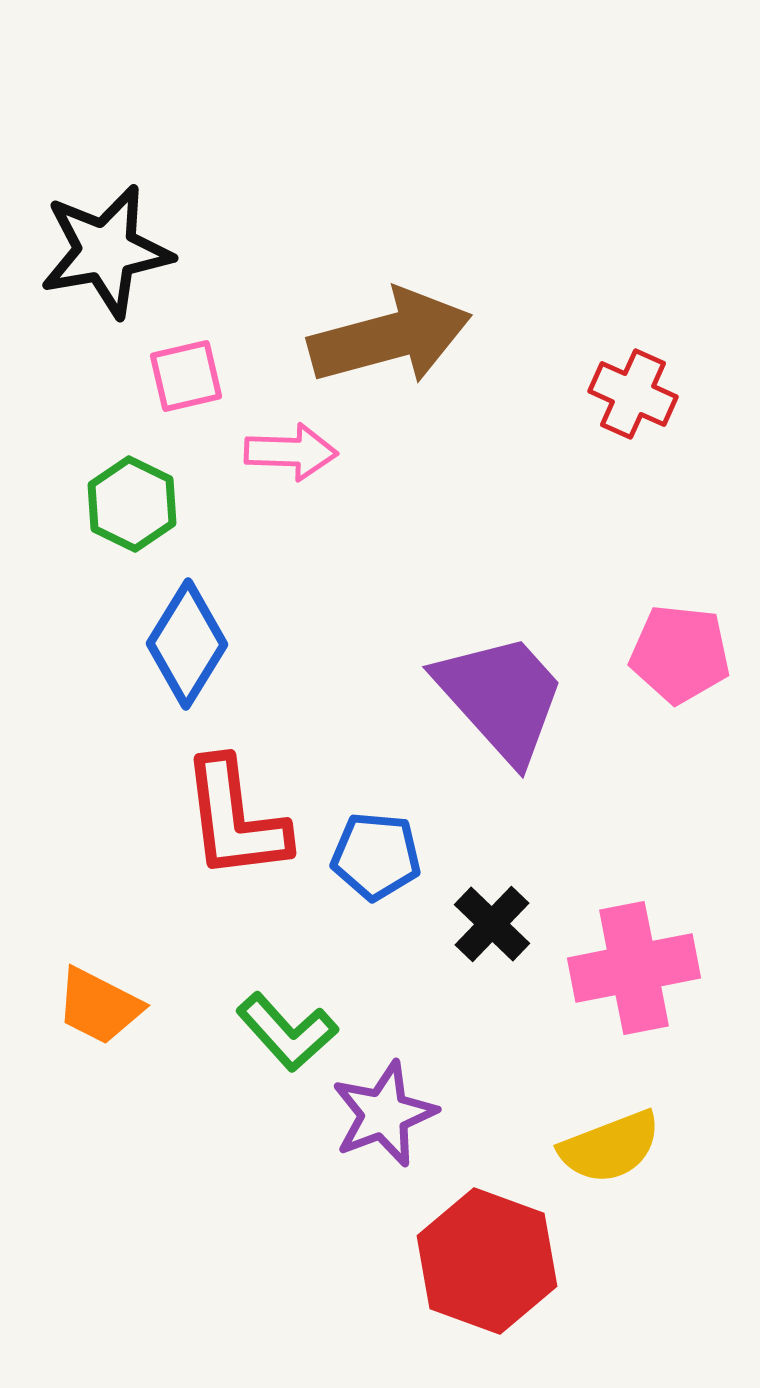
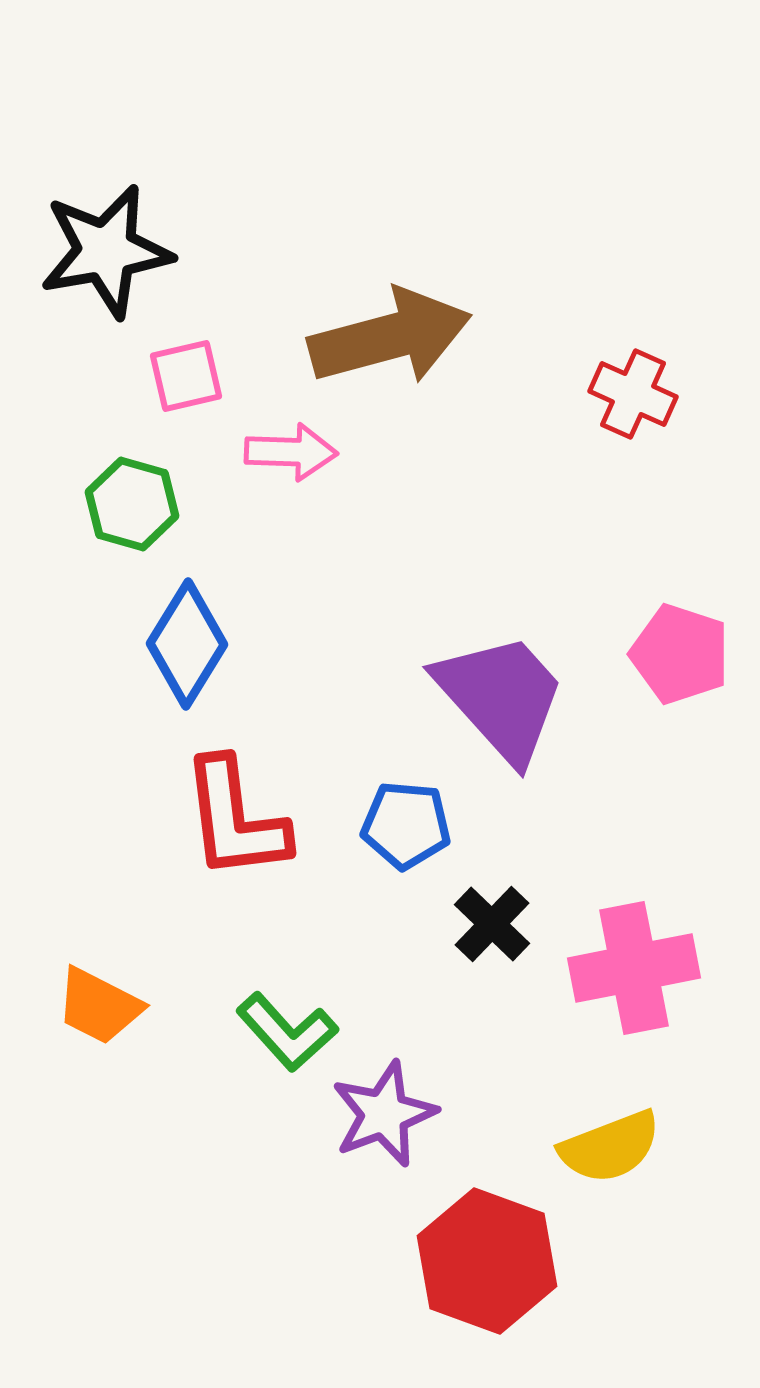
green hexagon: rotated 10 degrees counterclockwise
pink pentagon: rotated 12 degrees clockwise
blue pentagon: moved 30 px right, 31 px up
